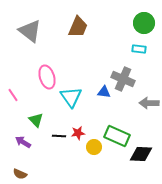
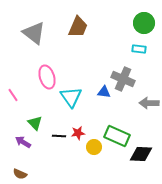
gray triangle: moved 4 px right, 2 px down
green triangle: moved 1 px left, 3 px down
